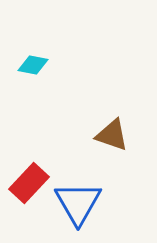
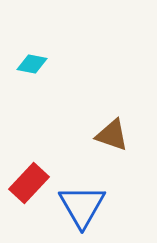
cyan diamond: moved 1 px left, 1 px up
blue triangle: moved 4 px right, 3 px down
